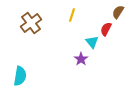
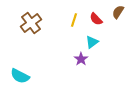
yellow line: moved 2 px right, 5 px down
red semicircle: moved 10 px left, 10 px up; rotated 72 degrees counterclockwise
cyan triangle: rotated 32 degrees clockwise
cyan semicircle: rotated 108 degrees clockwise
